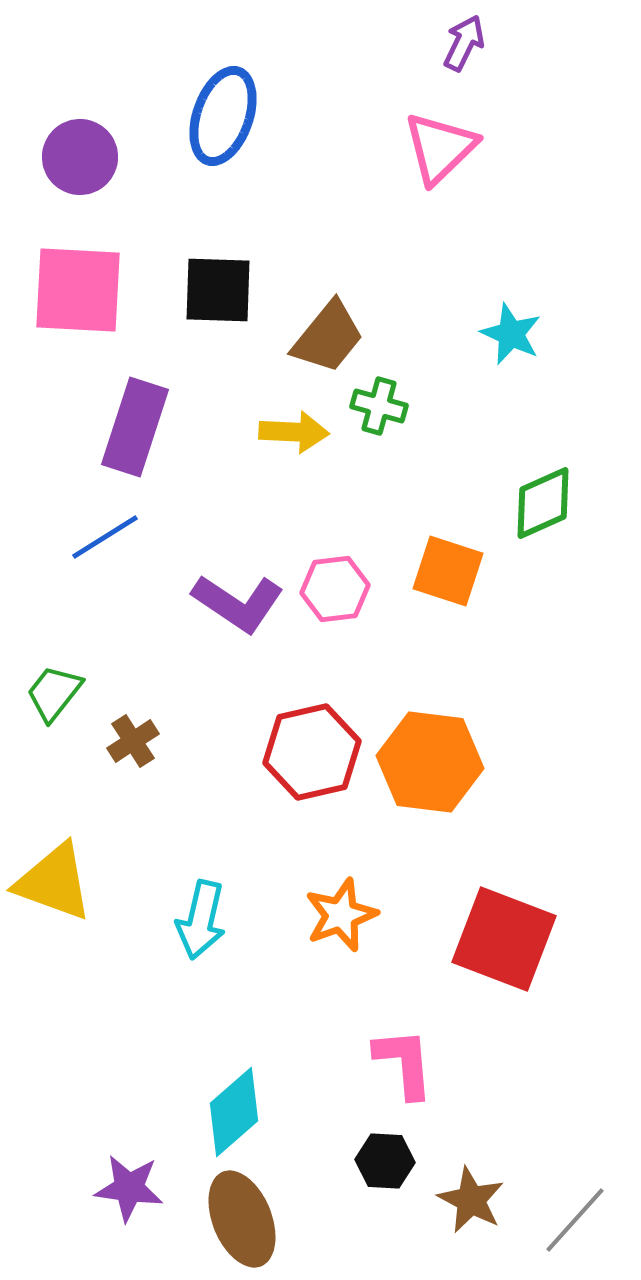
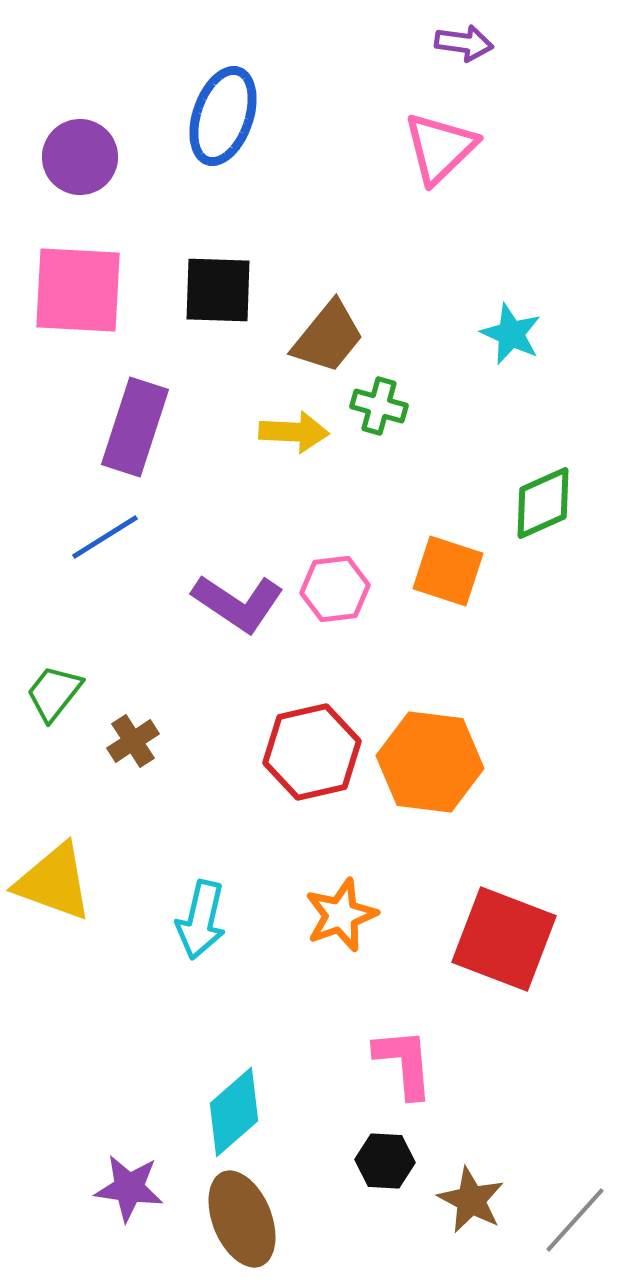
purple arrow: rotated 72 degrees clockwise
